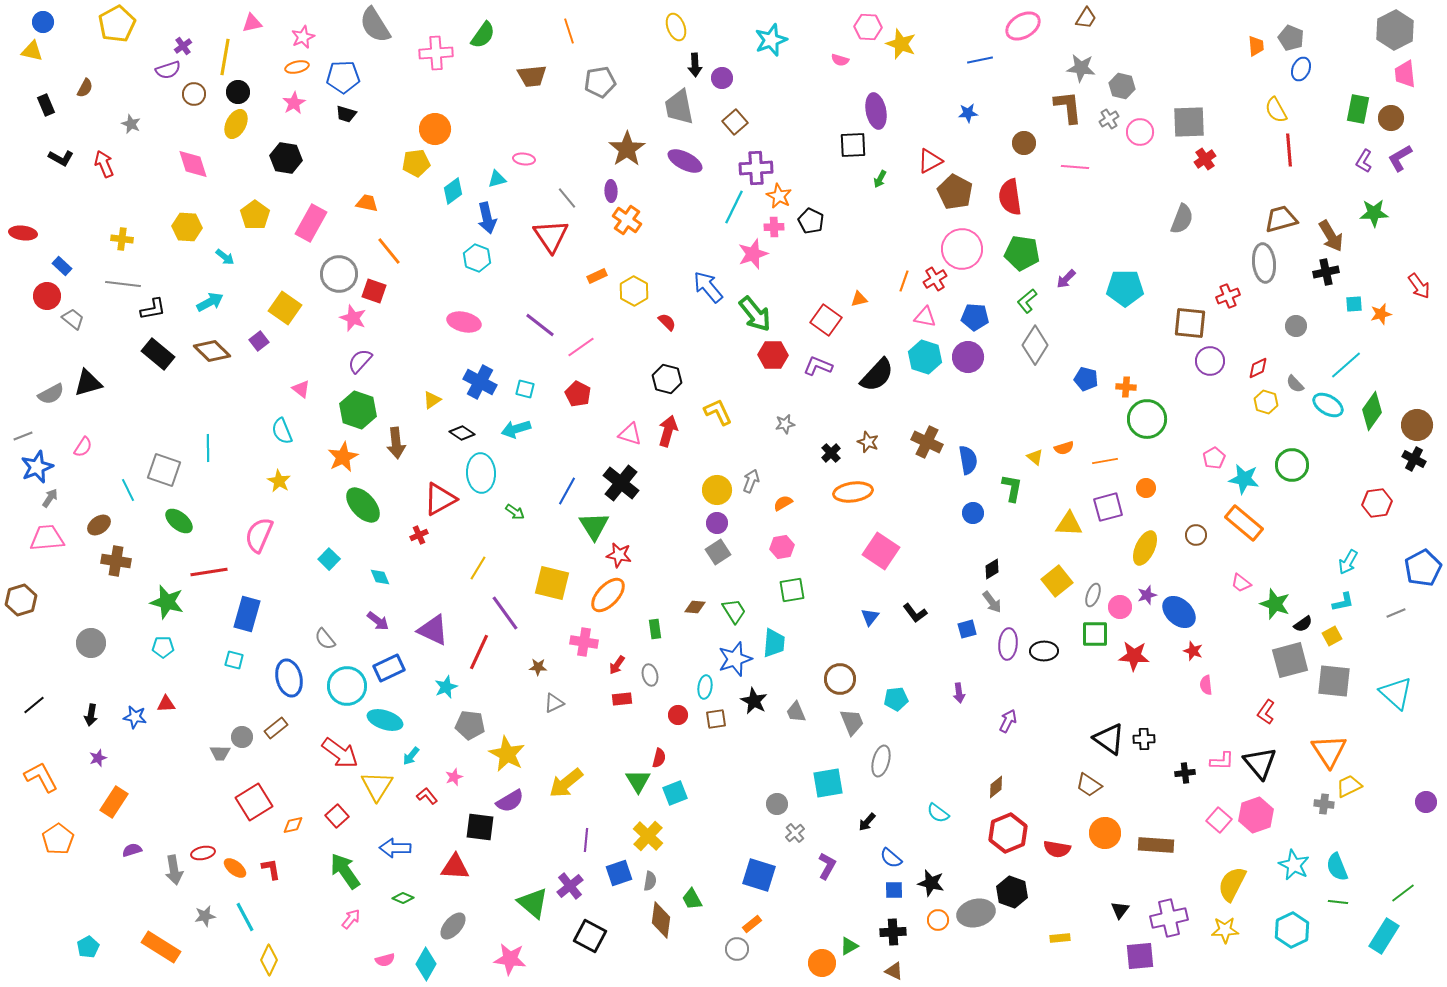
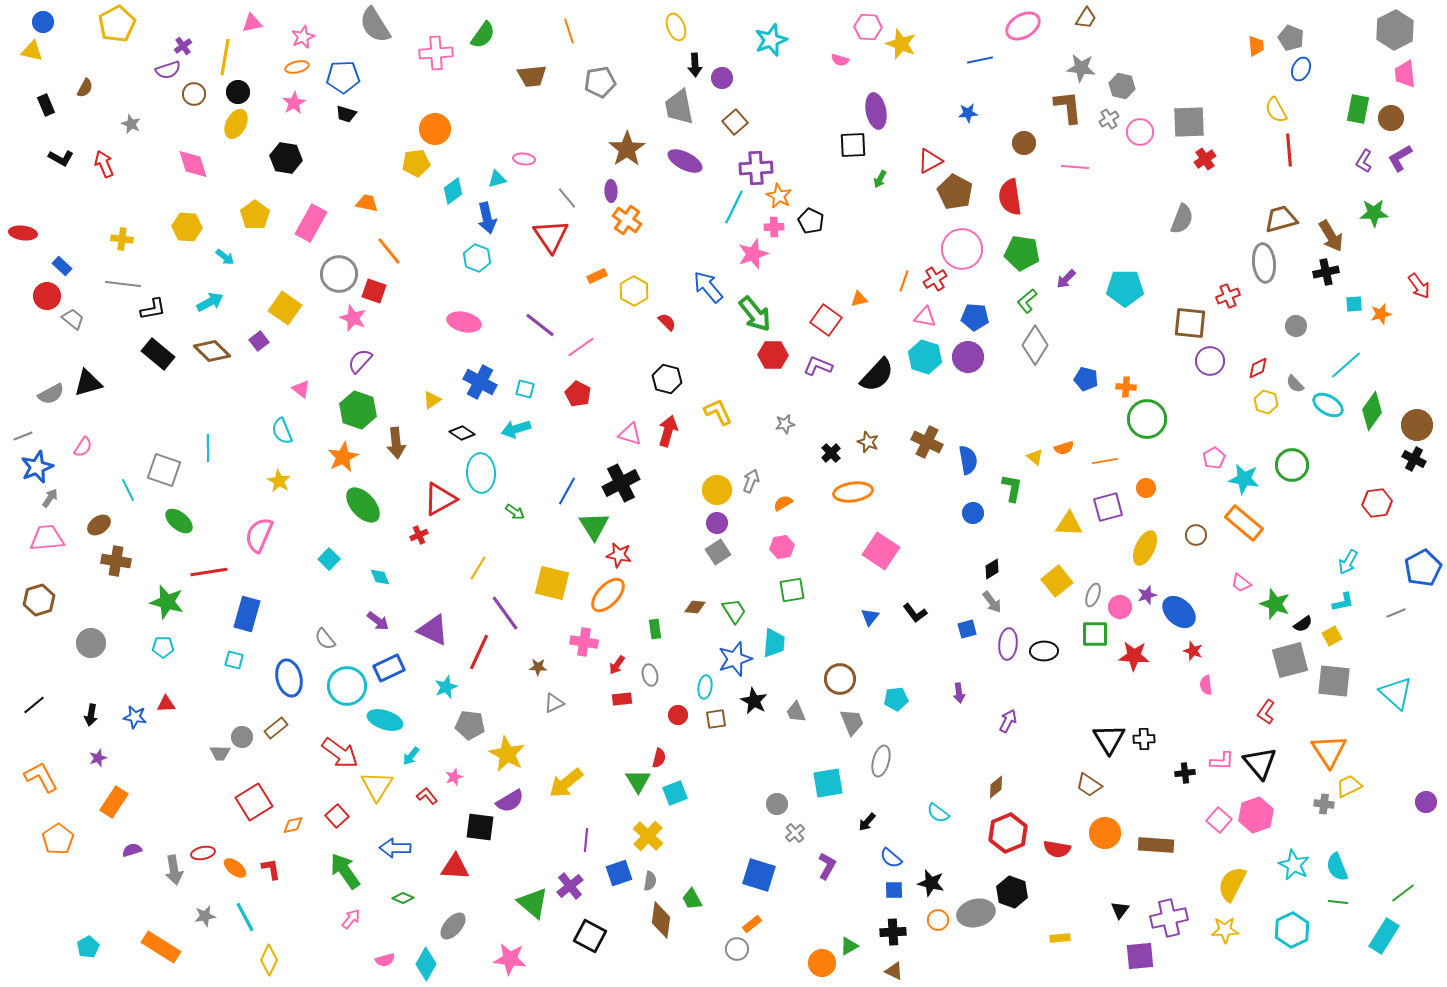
black cross at (621, 483): rotated 24 degrees clockwise
brown hexagon at (21, 600): moved 18 px right
black triangle at (1109, 739): rotated 24 degrees clockwise
